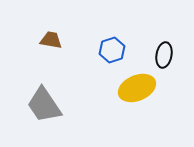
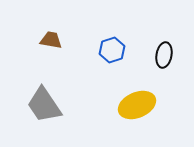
yellow ellipse: moved 17 px down
